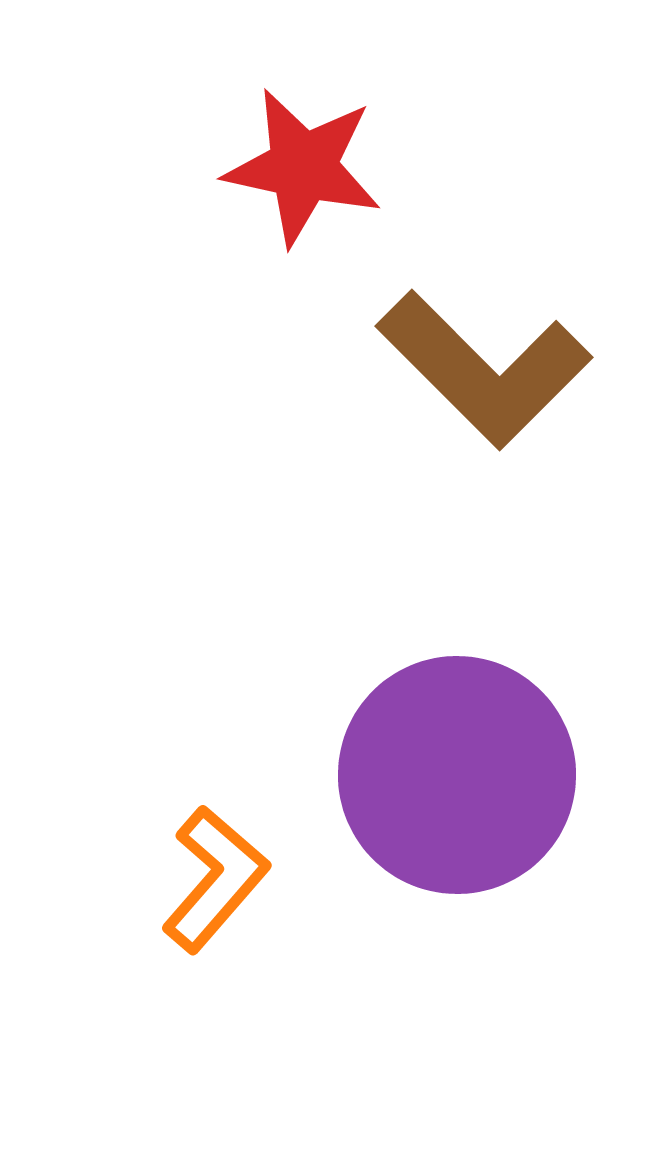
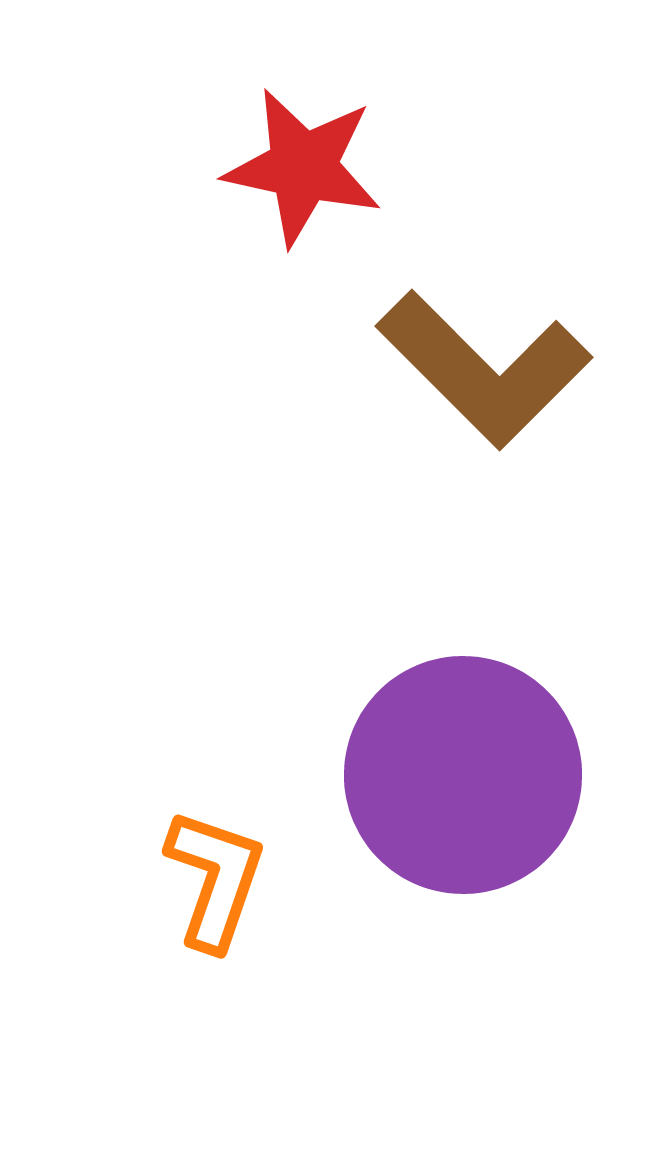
purple circle: moved 6 px right
orange L-shape: rotated 22 degrees counterclockwise
